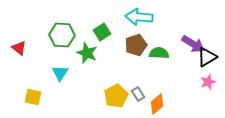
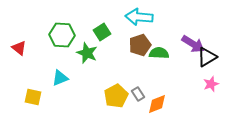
brown pentagon: moved 4 px right
cyan triangle: moved 5 px down; rotated 36 degrees clockwise
pink star: moved 3 px right, 2 px down
orange diamond: rotated 20 degrees clockwise
